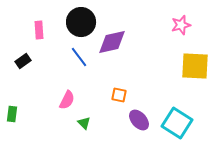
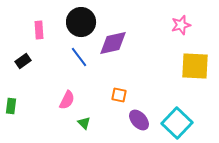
purple diamond: moved 1 px right, 1 px down
green rectangle: moved 1 px left, 8 px up
cyan square: rotated 12 degrees clockwise
